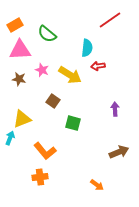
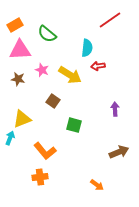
brown star: moved 1 px left
green square: moved 1 px right, 2 px down
